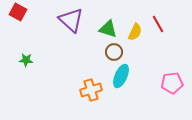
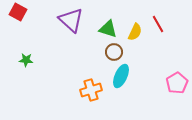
pink pentagon: moved 5 px right; rotated 25 degrees counterclockwise
